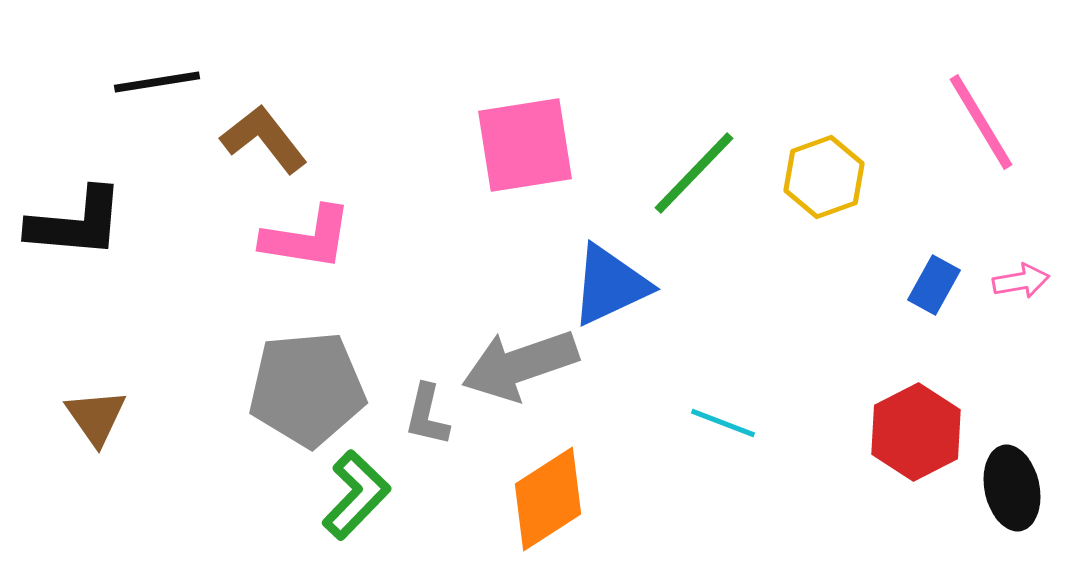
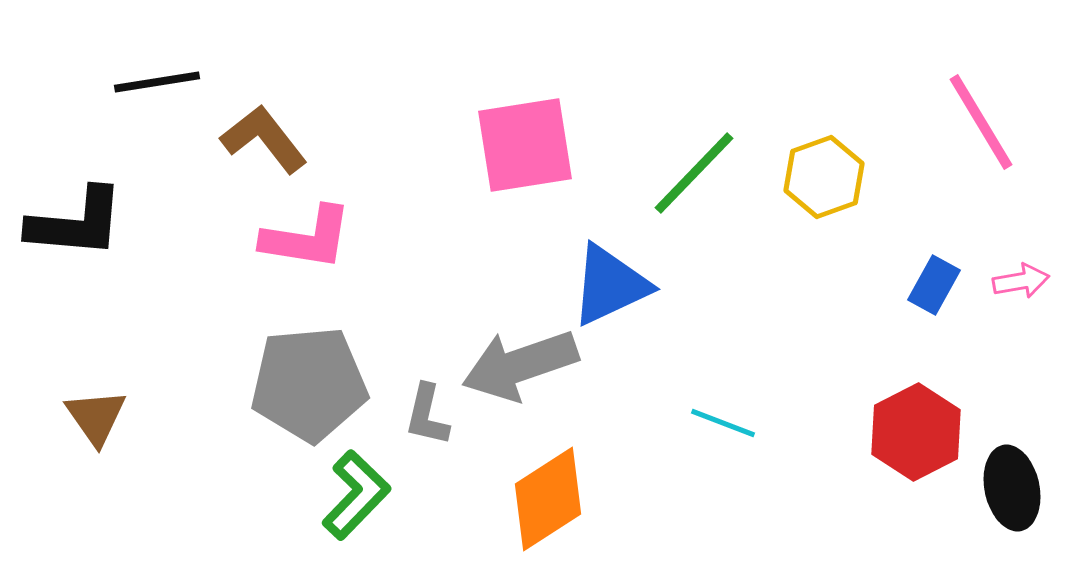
gray pentagon: moved 2 px right, 5 px up
